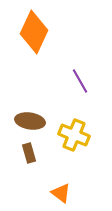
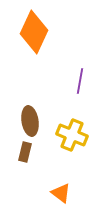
purple line: rotated 40 degrees clockwise
brown ellipse: rotated 72 degrees clockwise
yellow cross: moved 2 px left
brown rectangle: moved 4 px left, 1 px up; rotated 30 degrees clockwise
